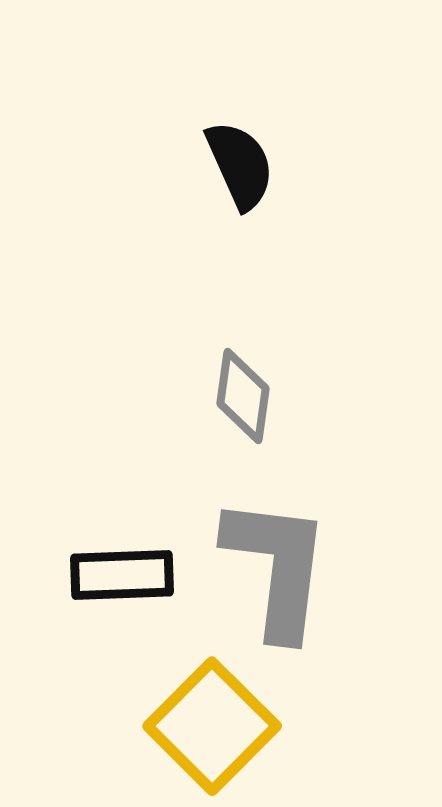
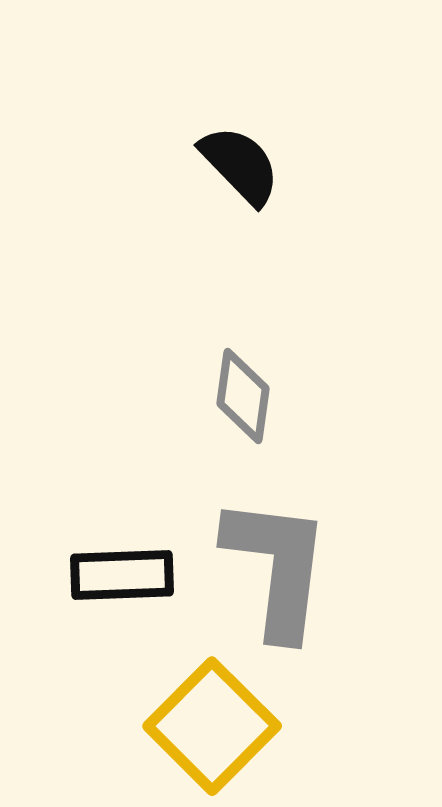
black semicircle: rotated 20 degrees counterclockwise
